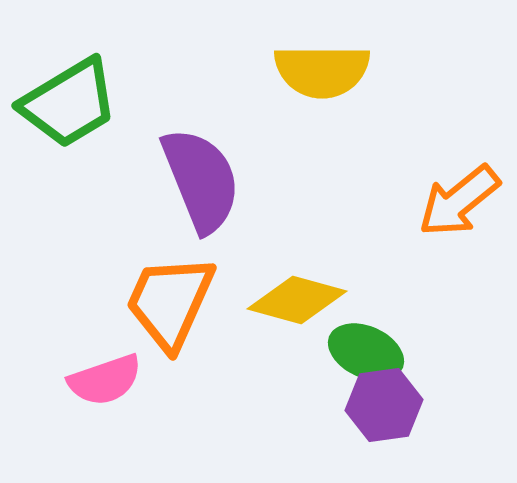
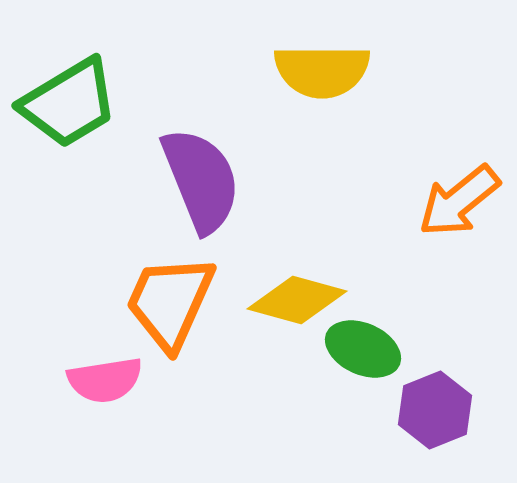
green ellipse: moved 3 px left, 3 px up
pink semicircle: rotated 10 degrees clockwise
purple hexagon: moved 51 px right, 5 px down; rotated 14 degrees counterclockwise
